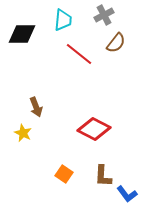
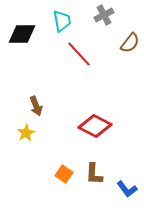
cyan trapezoid: moved 1 px left, 1 px down; rotated 15 degrees counterclockwise
brown semicircle: moved 14 px right
red line: rotated 8 degrees clockwise
brown arrow: moved 1 px up
red diamond: moved 1 px right, 3 px up
yellow star: moved 3 px right; rotated 18 degrees clockwise
brown L-shape: moved 9 px left, 2 px up
blue L-shape: moved 5 px up
